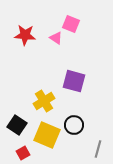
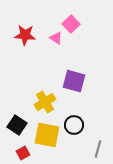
pink square: rotated 24 degrees clockwise
yellow cross: moved 1 px right, 1 px down
yellow square: rotated 12 degrees counterclockwise
